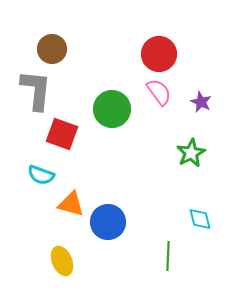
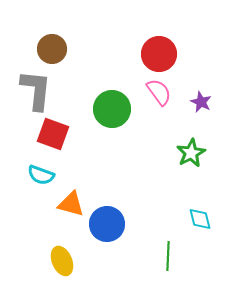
red square: moved 9 px left
blue circle: moved 1 px left, 2 px down
